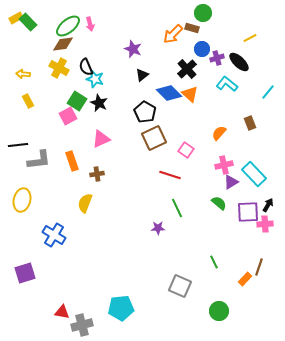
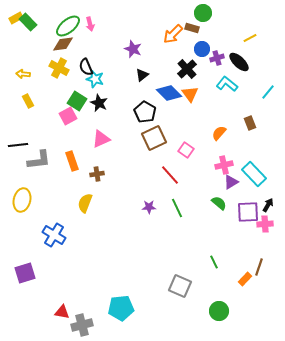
orange triangle at (190, 94): rotated 12 degrees clockwise
red line at (170, 175): rotated 30 degrees clockwise
purple star at (158, 228): moved 9 px left, 21 px up
